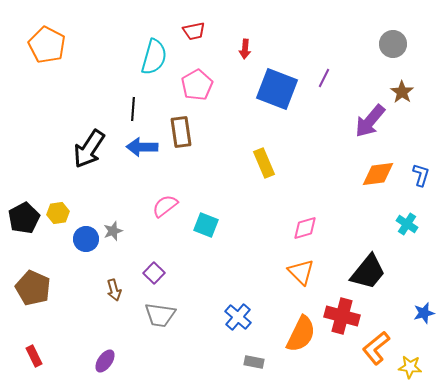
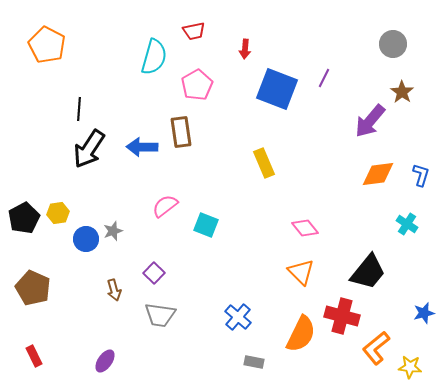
black line: moved 54 px left
pink diamond: rotated 68 degrees clockwise
